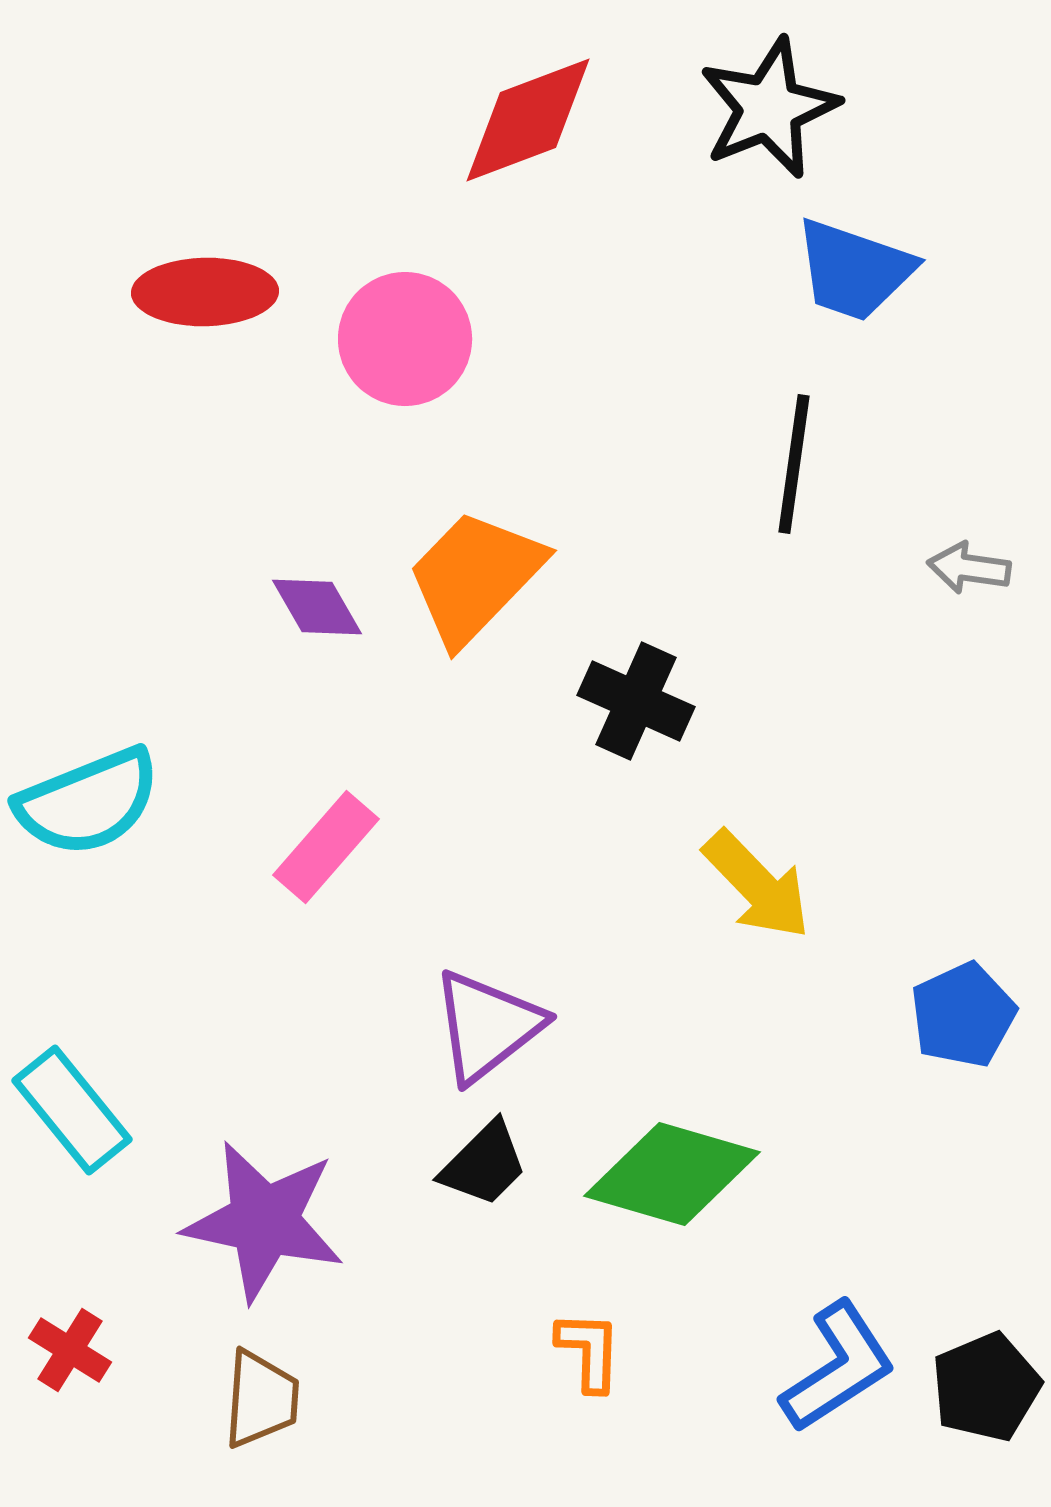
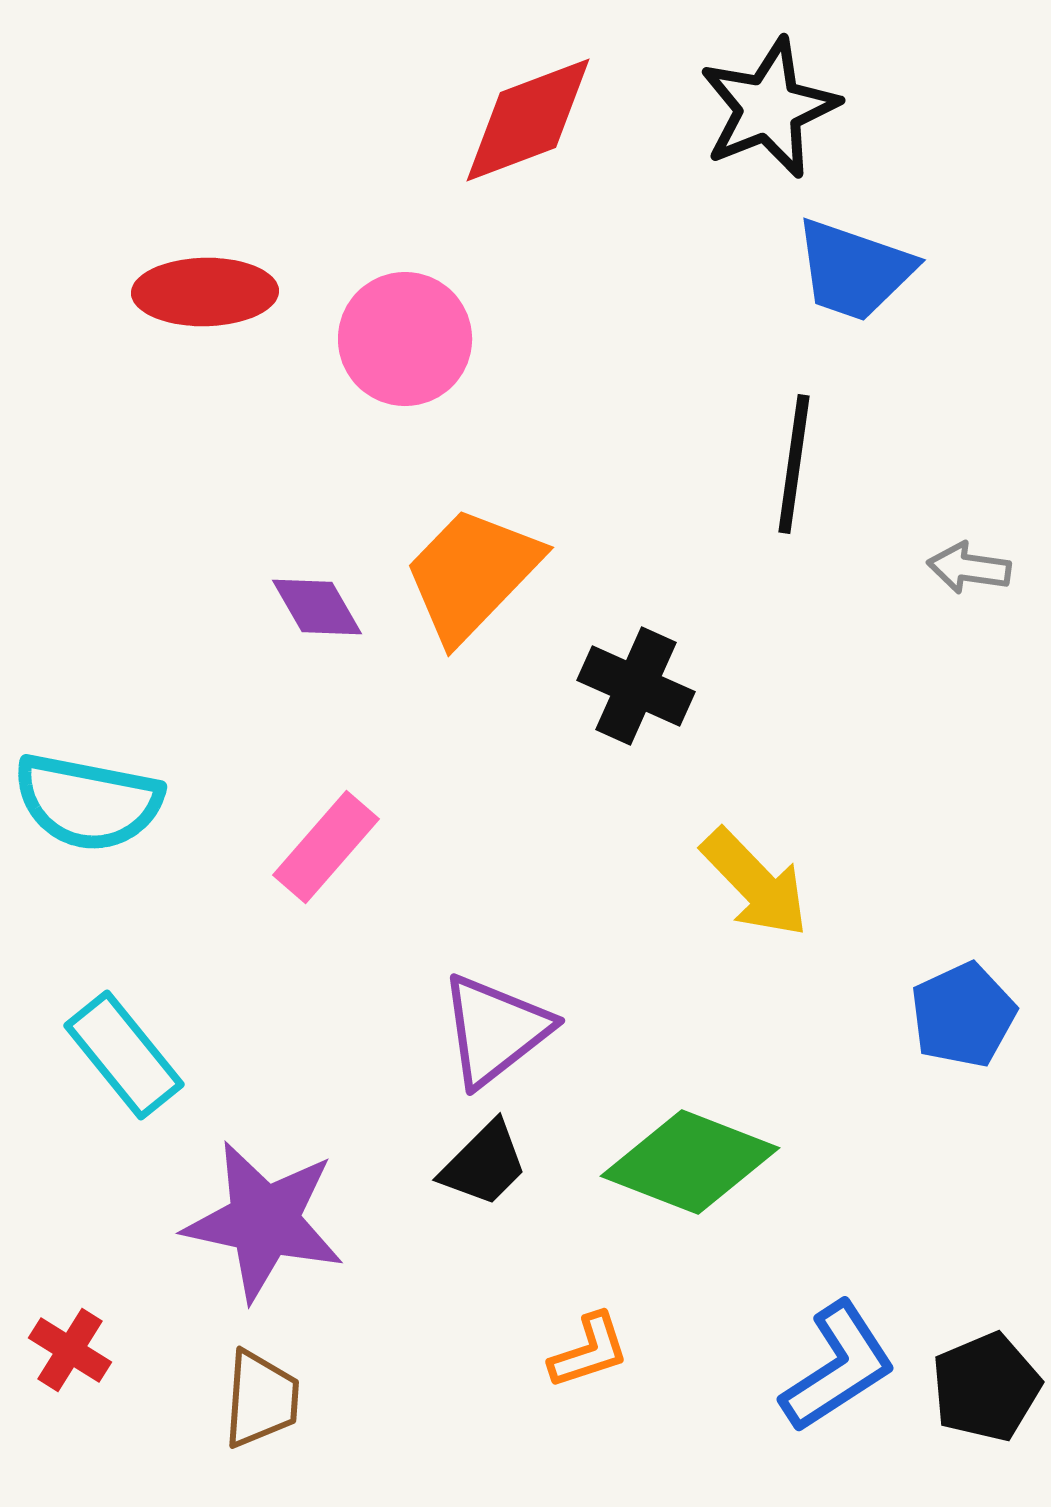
orange trapezoid: moved 3 px left, 3 px up
black cross: moved 15 px up
cyan semicircle: rotated 33 degrees clockwise
yellow arrow: moved 2 px left, 2 px up
purple triangle: moved 8 px right, 4 px down
cyan rectangle: moved 52 px right, 55 px up
green diamond: moved 18 px right, 12 px up; rotated 5 degrees clockwise
orange L-shape: rotated 70 degrees clockwise
